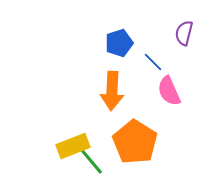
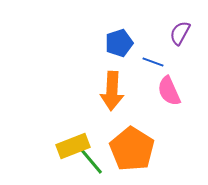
purple semicircle: moved 4 px left; rotated 15 degrees clockwise
blue line: rotated 25 degrees counterclockwise
orange pentagon: moved 3 px left, 7 px down
